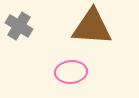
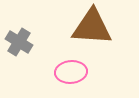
gray cross: moved 16 px down
